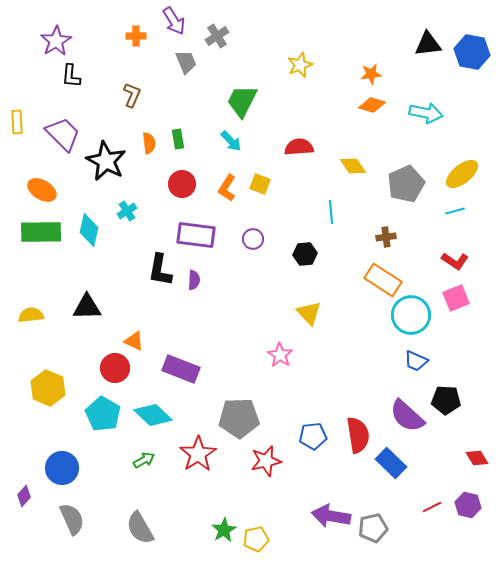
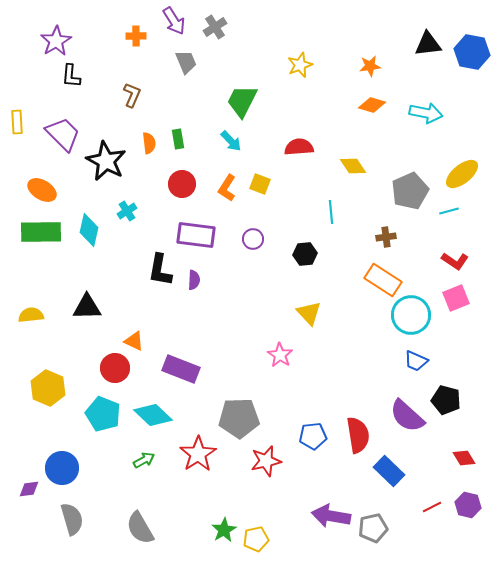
gray cross at (217, 36): moved 2 px left, 9 px up
orange star at (371, 74): moved 1 px left, 8 px up
gray pentagon at (406, 184): moved 4 px right, 7 px down
cyan line at (455, 211): moved 6 px left
black pentagon at (446, 400): rotated 12 degrees clockwise
cyan pentagon at (103, 414): rotated 8 degrees counterclockwise
red diamond at (477, 458): moved 13 px left
blue rectangle at (391, 463): moved 2 px left, 8 px down
purple diamond at (24, 496): moved 5 px right, 7 px up; rotated 40 degrees clockwise
gray semicircle at (72, 519): rotated 8 degrees clockwise
